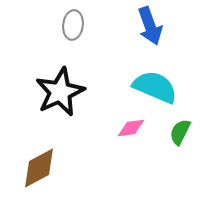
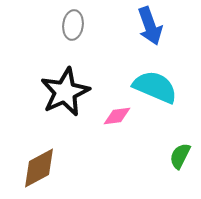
black star: moved 5 px right
pink diamond: moved 14 px left, 12 px up
green semicircle: moved 24 px down
